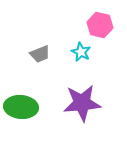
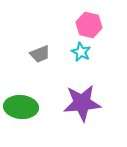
pink hexagon: moved 11 px left
